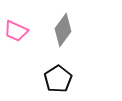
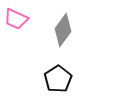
pink trapezoid: moved 12 px up
